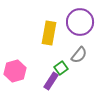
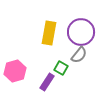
purple circle: moved 1 px right, 10 px down
green square: rotated 24 degrees counterclockwise
purple rectangle: moved 4 px left, 1 px down
